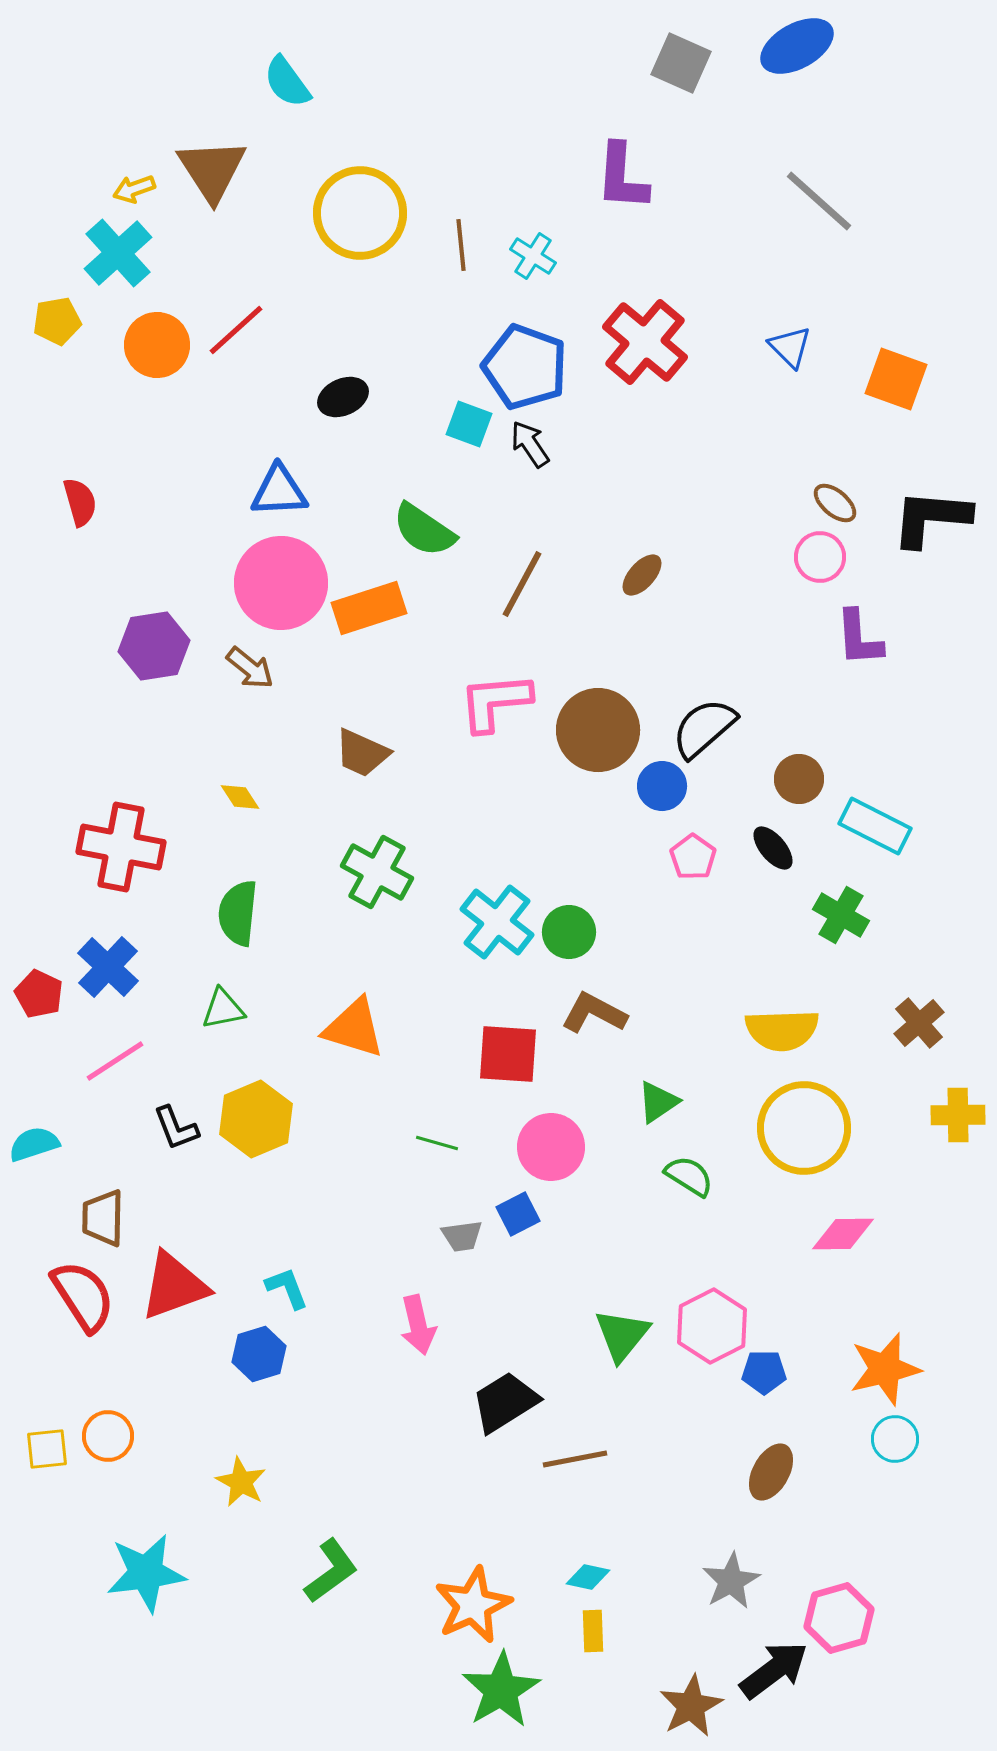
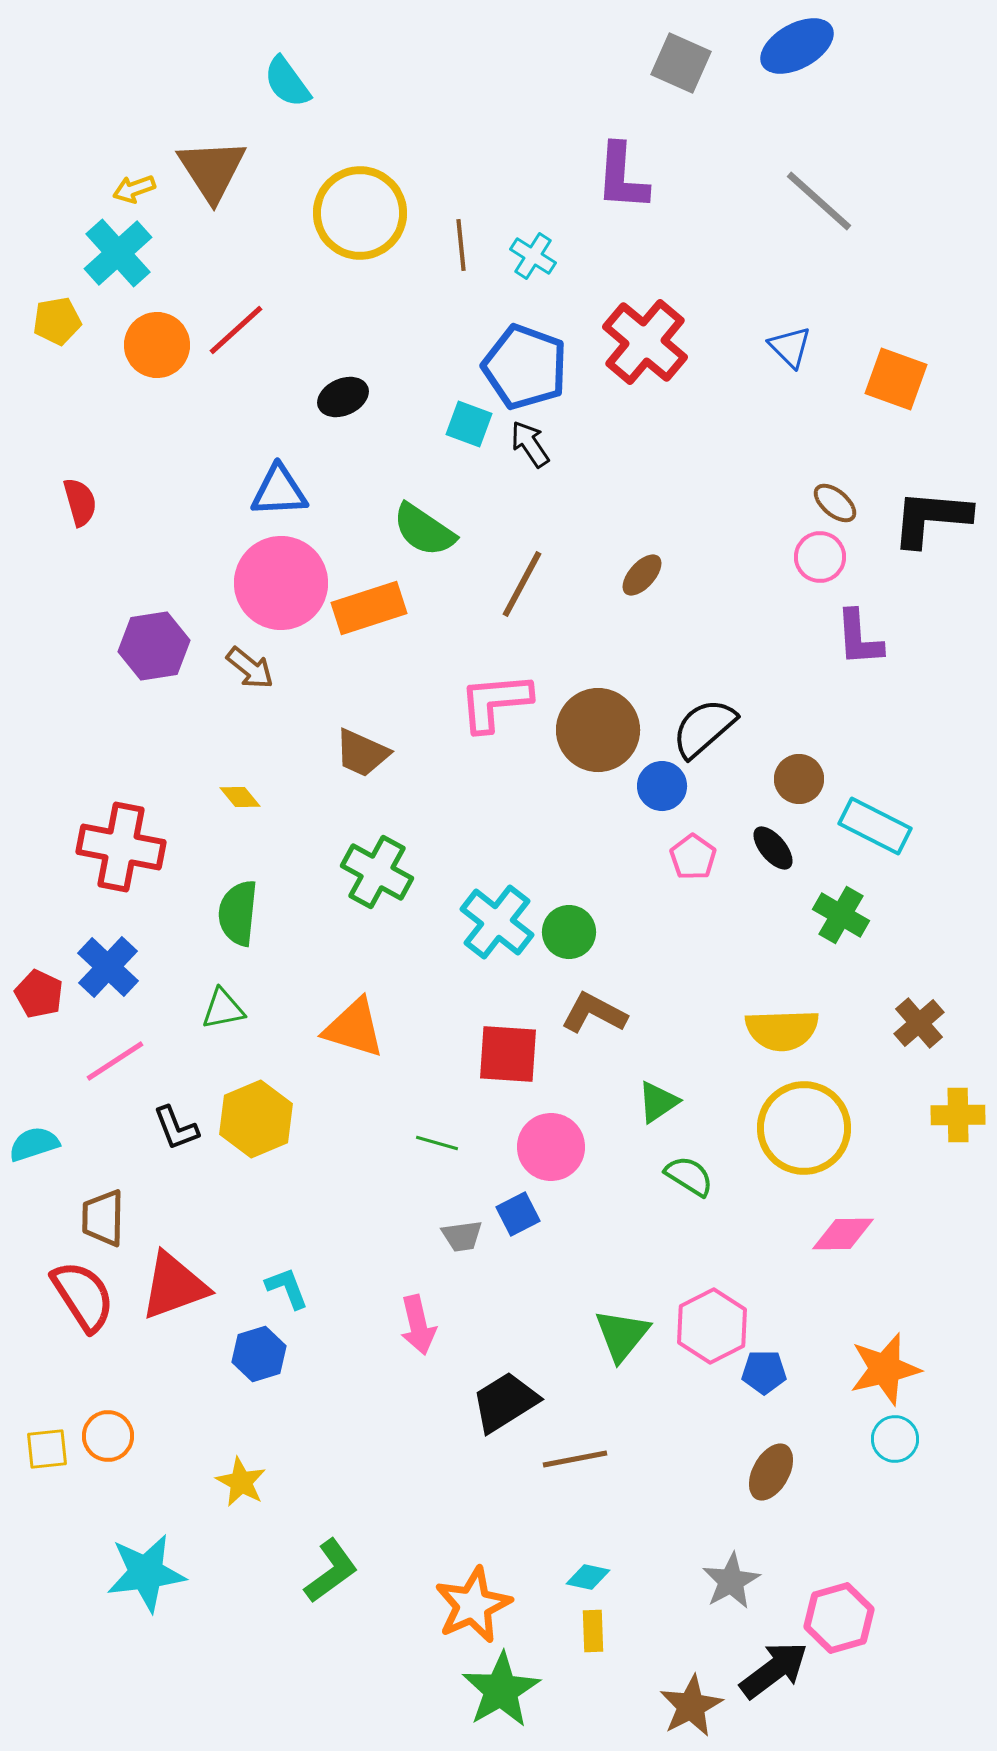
yellow diamond at (240, 797): rotated 6 degrees counterclockwise
